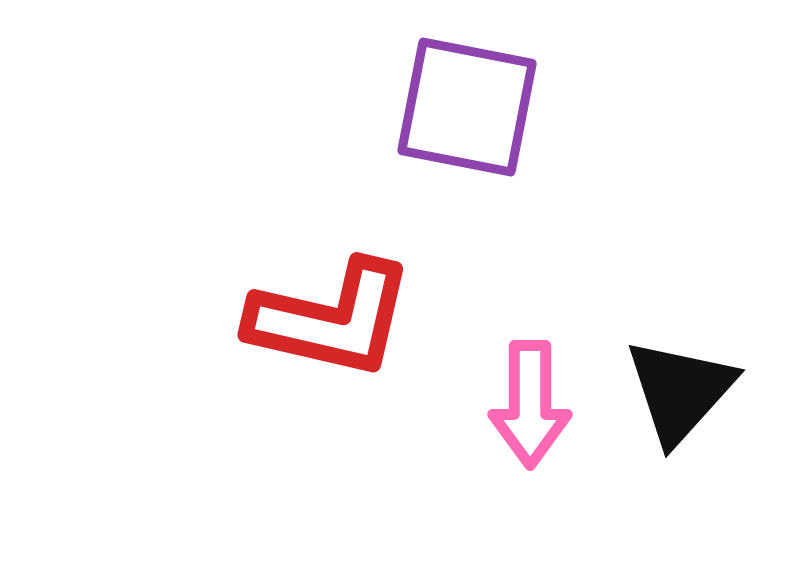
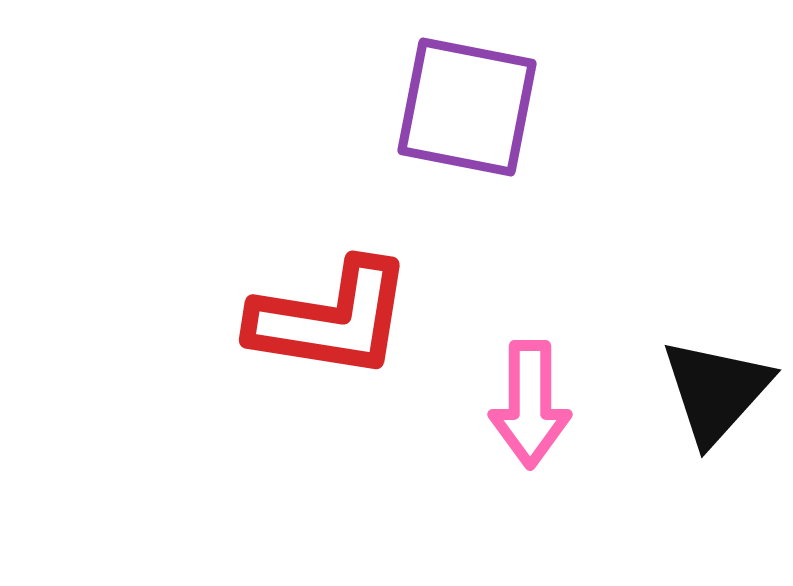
red L-shape: rotated 4 degrees counterclockwise
black triangle: moved 36 px right
